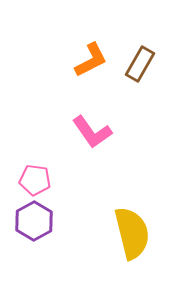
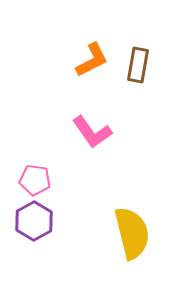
orange L-shape: moved 1 px right
brown rectangle: moved 2 px left, 1 px down; rotated 20 degrees counterclockwise
